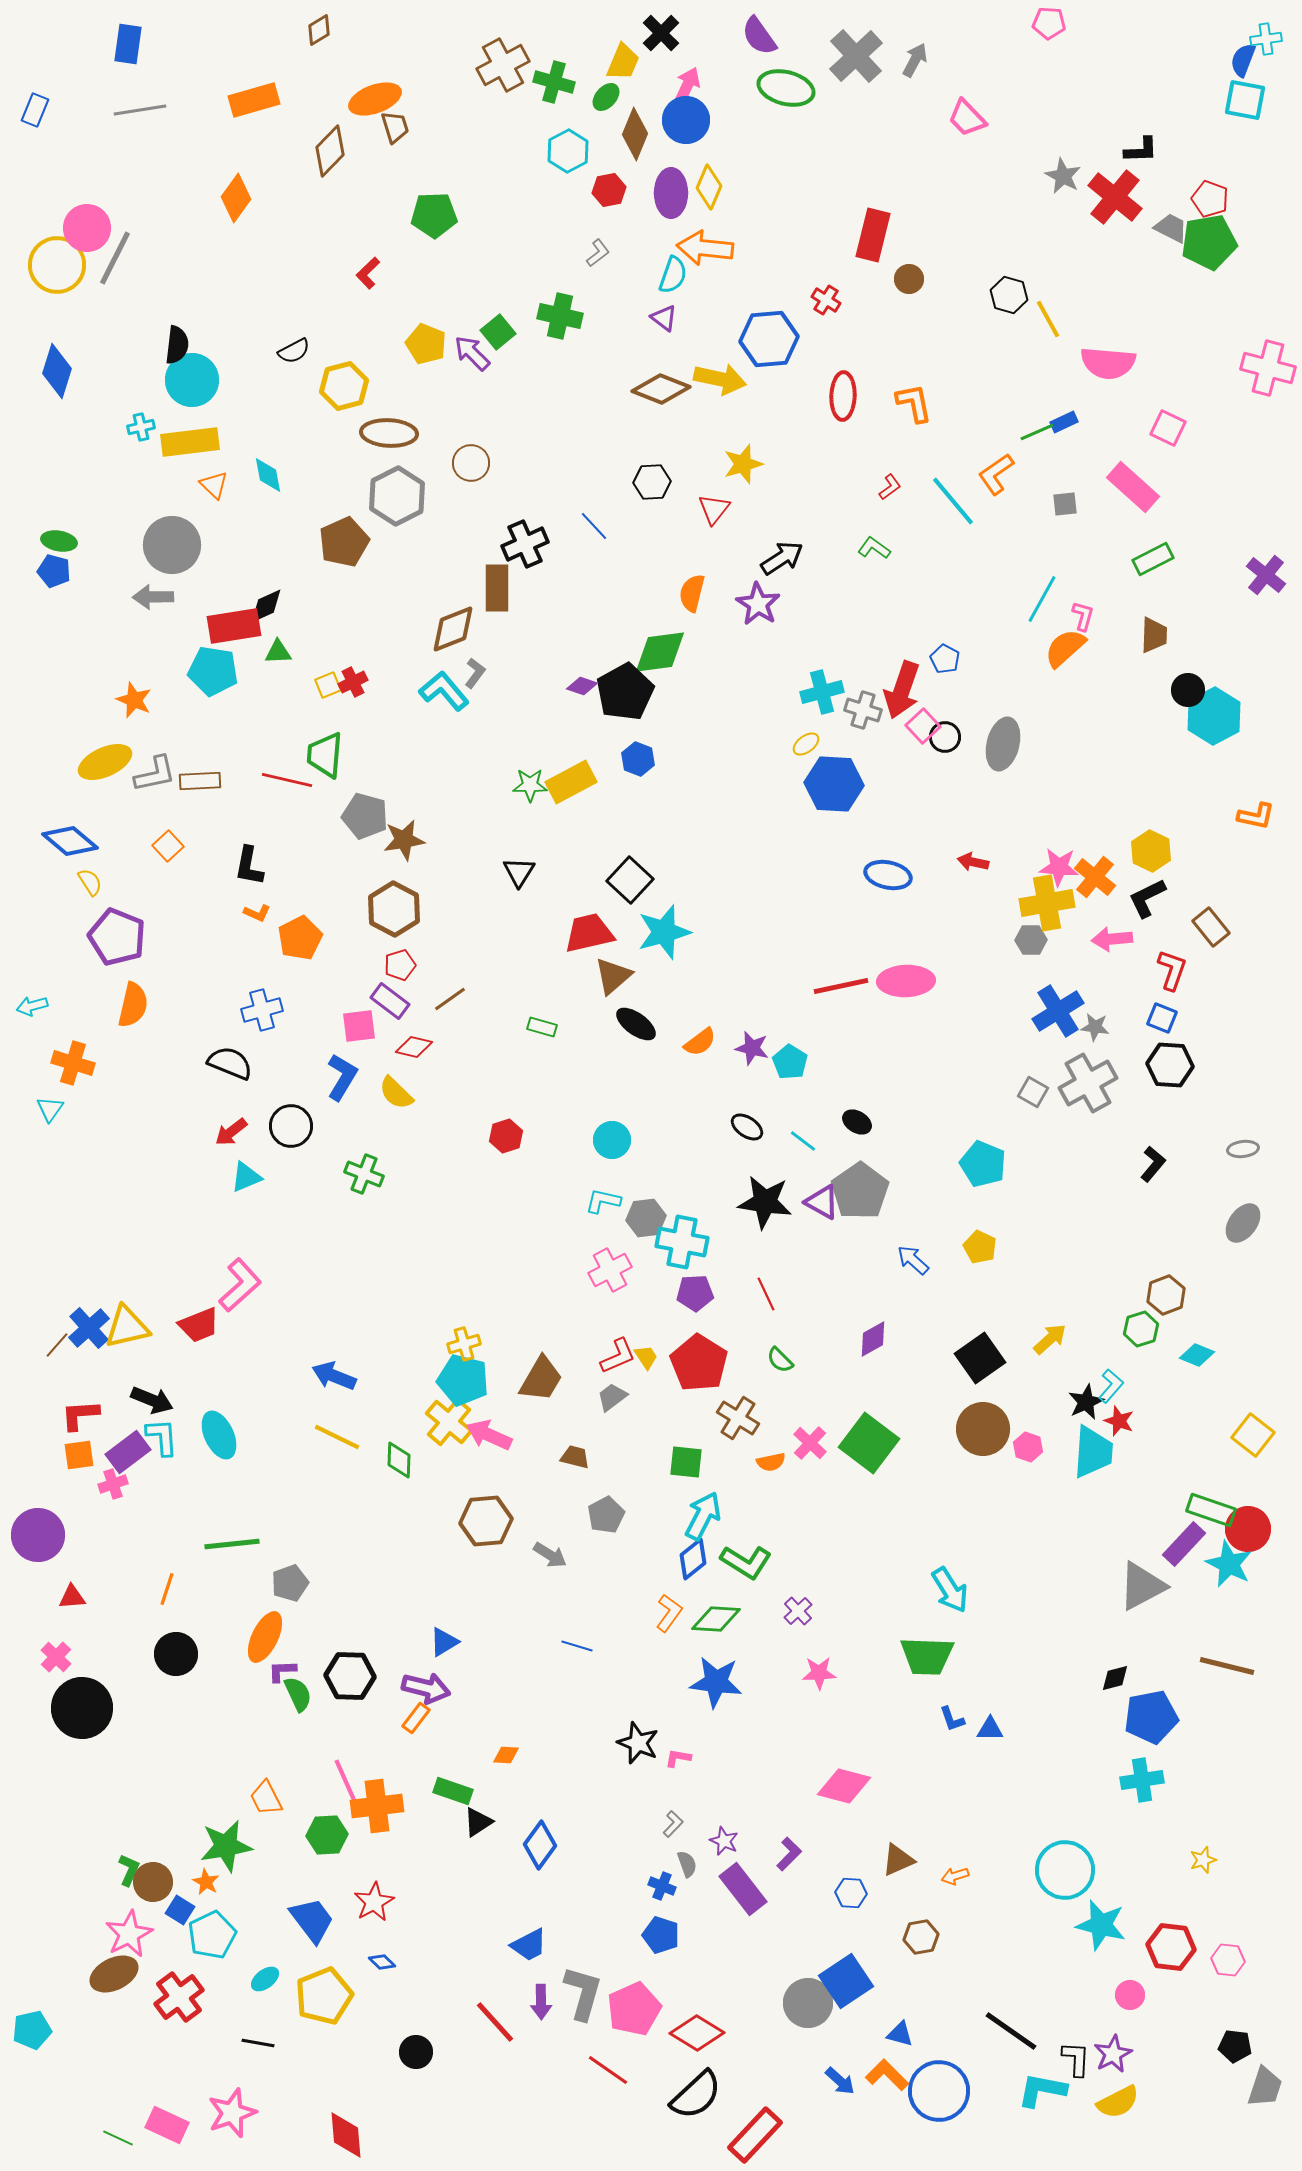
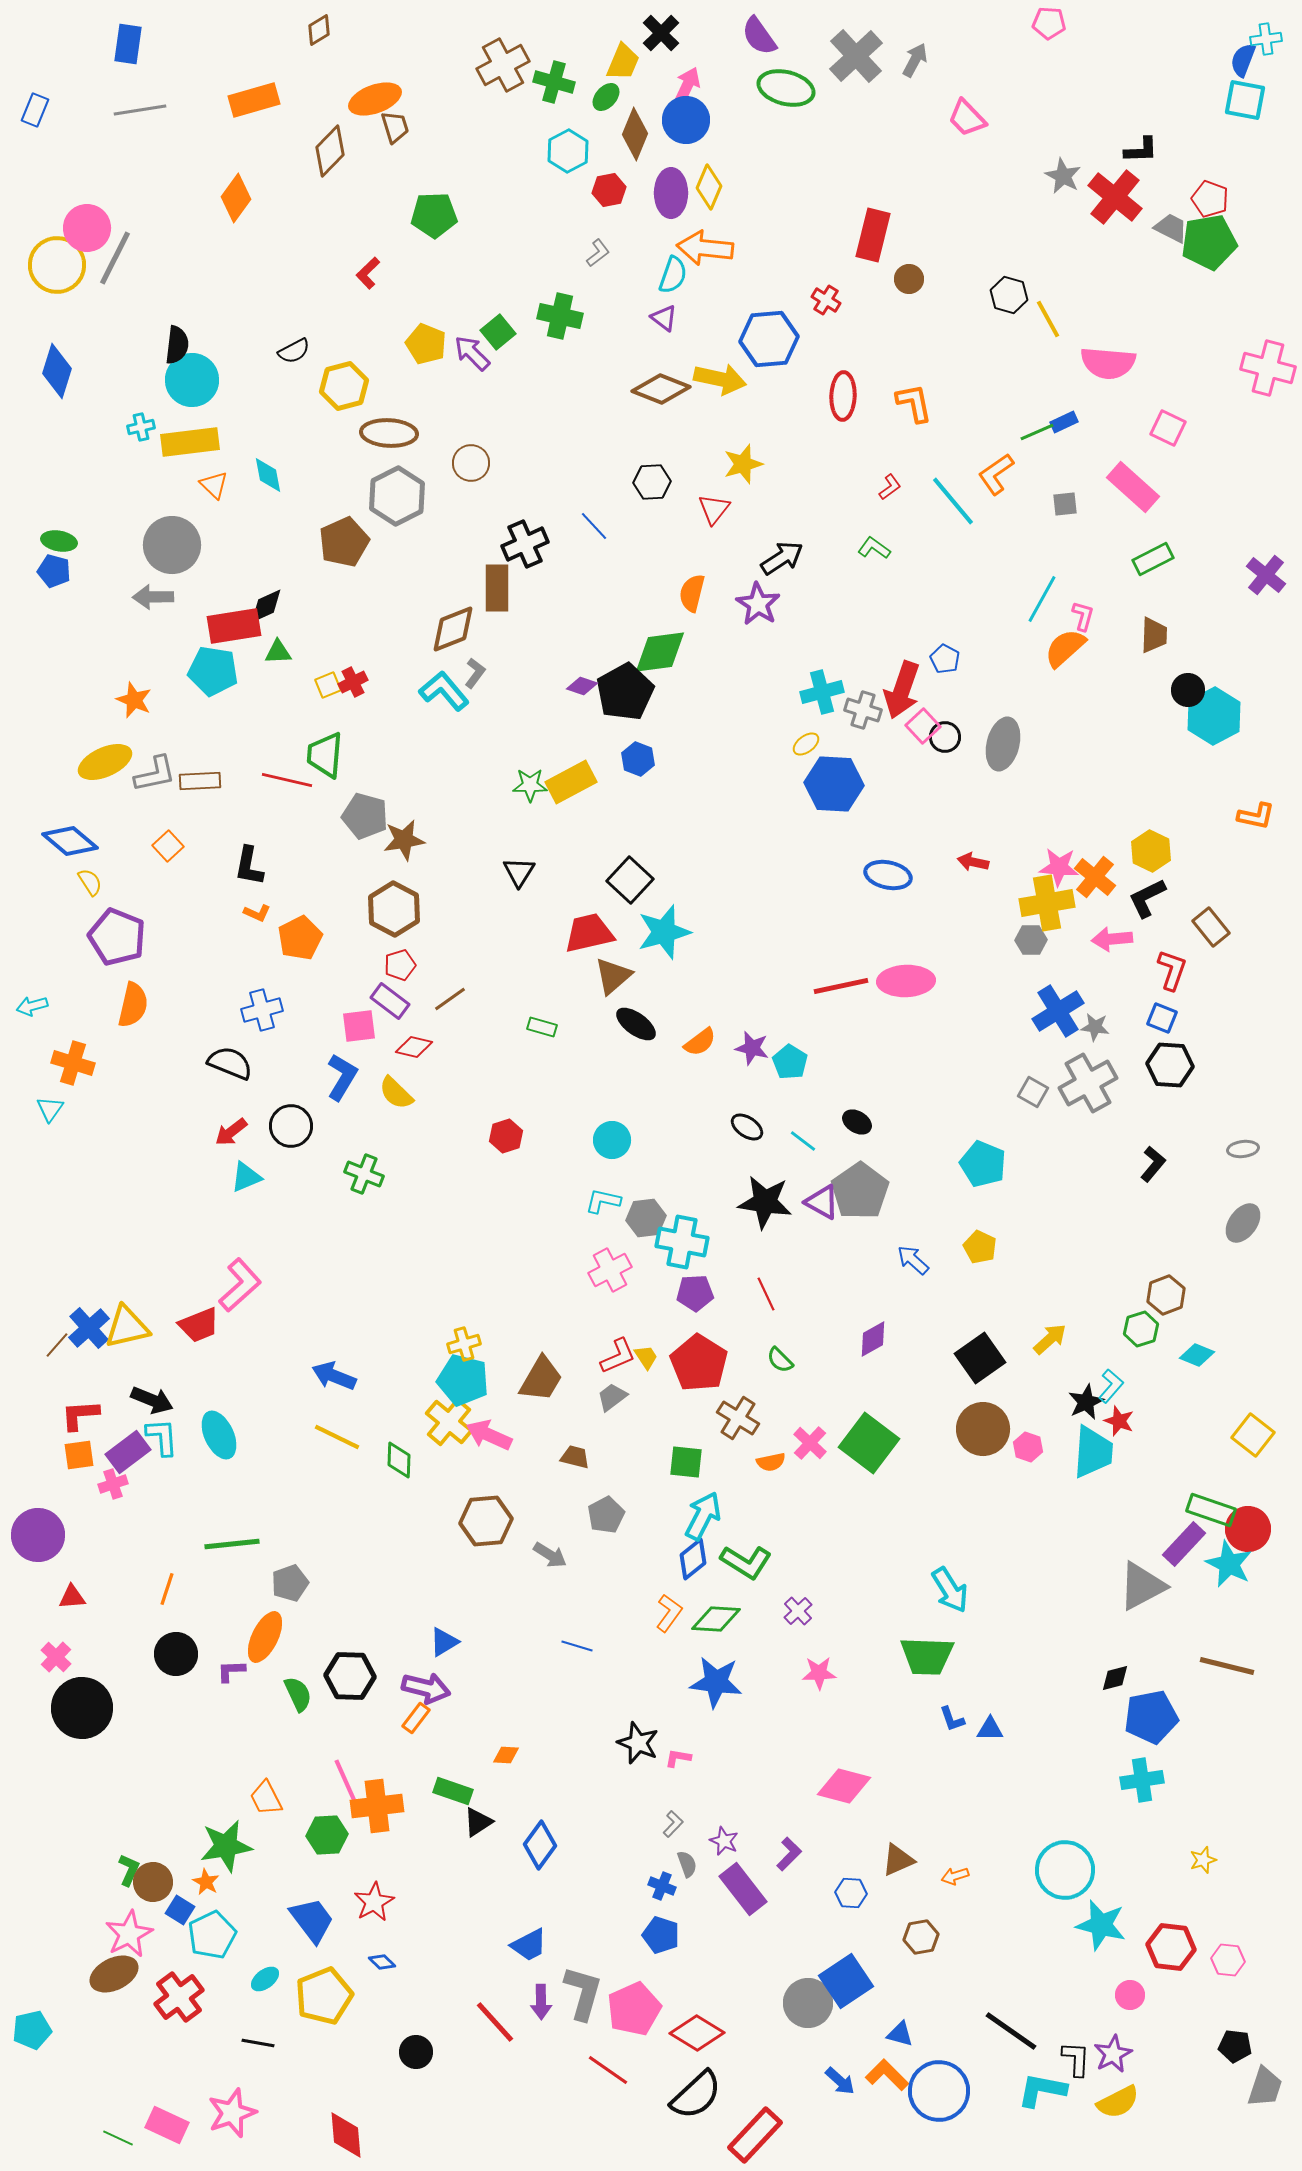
purple L-shape at (282, 1671): moved 51 px left
